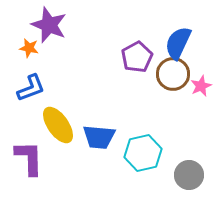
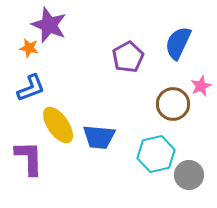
purple pentagon: moved 9 px left
brown circle: moved 30 px down
cyan hexagon: moved 13 px right, 1 px down
